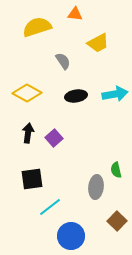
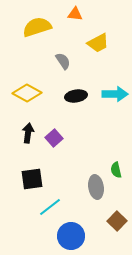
cyan arrow: rotated 10 degrees clockwise
gray ellipse: rotated 15 degrees counterclockwise
